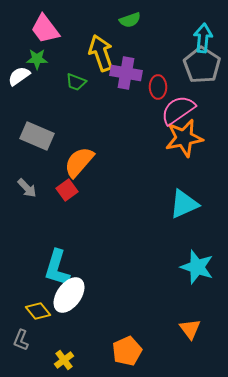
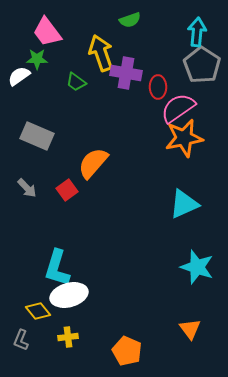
pink trapezoid: moved 2 px right, 3 px down
cyan arrow: moved 6 px left, 6 px up
green trapezoid: rotated 15 degrees clockwise
pink semicircle: moved 2 px up
orange semicircle: moved 14 px right, 1 px down
white ellipse: rotated 39 degrees clockwise
orange pentagon: rotated 24 degrees counterclockwise
yellow cross: moved 4 px right, 23 px up; rotated 30 degrees clockwise
